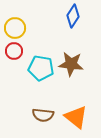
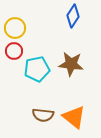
cyan pentagon: moved 4 px left, 1 px down; rotated 20 degrees counterclockwise
orange triangle: moved 2 px left
